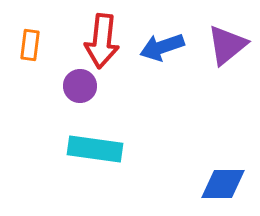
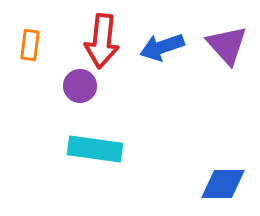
purple triangle: rotated 33 degrees counterclockwise
